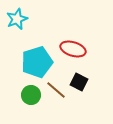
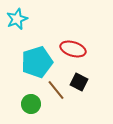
brown line: rotated 10 degrees clockwise
green circle: moved 9 px down
